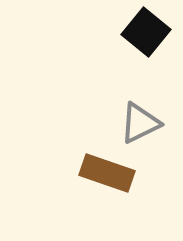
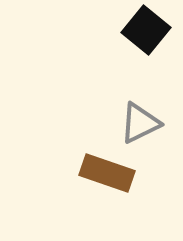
black square: moved 2 px up
